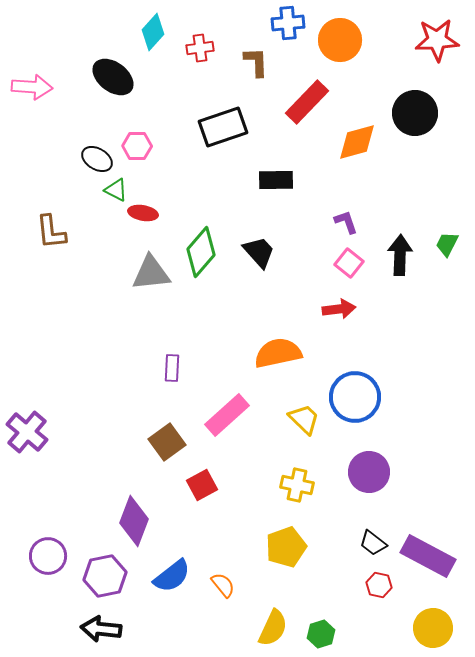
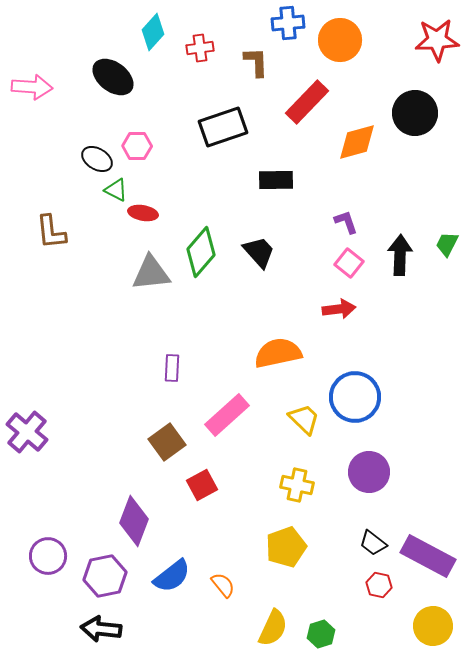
yellow circle at (433, 628): moved 2 px up
